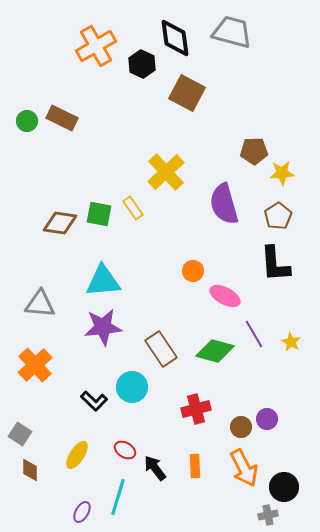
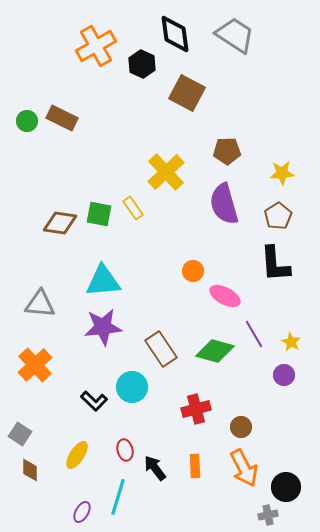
gray trapezoid at (232, 32): moved 3 px right, 3 px down; rotated 18 degrees clockwise
black diamond at (175, 38): moved 4 px up
brown pentagon at (254, 151): moved 27 px left
purple circle at (267, 419): moved 17 px right, 44 px up
red ellipse at (125, 450): rotated 45 degrees clockwise
black circle at (284, 487): moved 2 px right
